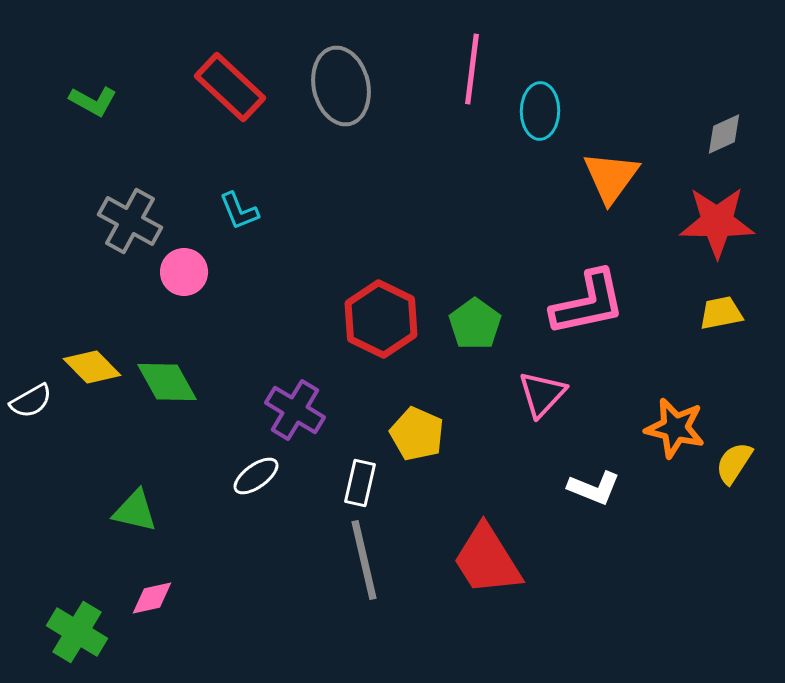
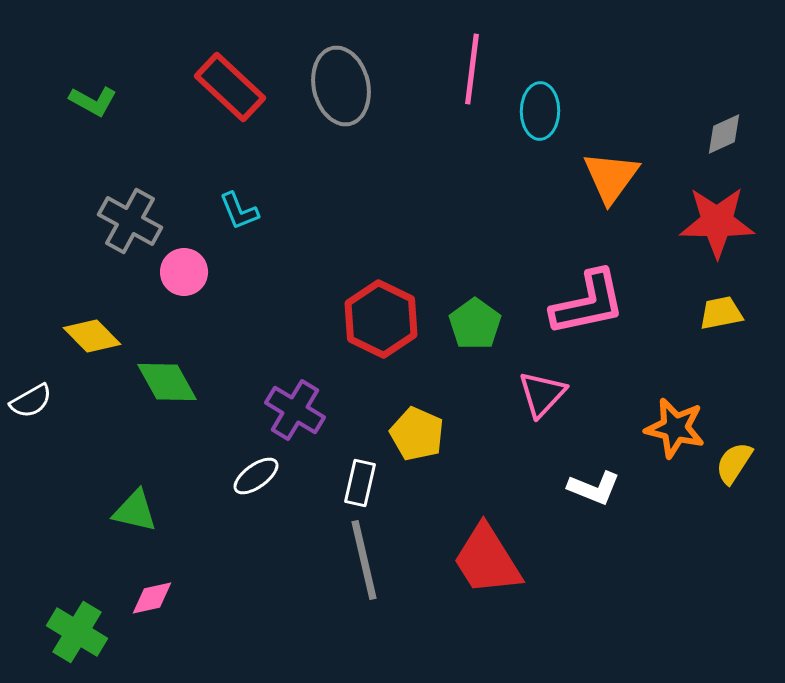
yellow diamond: moved 31 px up
